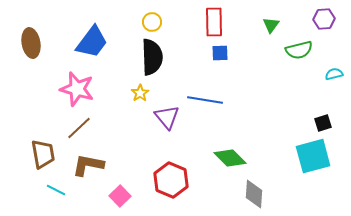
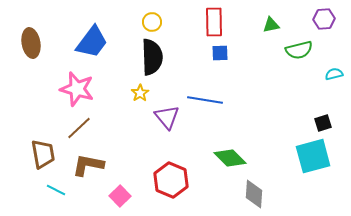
green triangle: rotated 42 degrees clockwise
